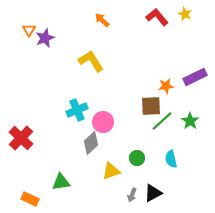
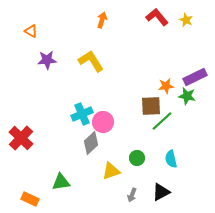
yellow star: moved 1 px right, 6 px down
orange arrow: rotated 63 degrees clockwise
orange triangle: moved 2 px right, 1 px down; rotated 32 degrees counterclockwise
purple star: moved 2 px right, 22 px down; rotated 18 degrees clockwise
cyan cross: moved 5 px right, 4 px down
green star: moved 3 px left, 25 px up; rotated 24 degrees counterclockwise
black triangle: moved 8 px right, 1 px up
